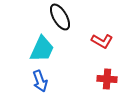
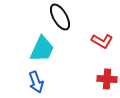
blue arrow: moved 4 px left, 1 px down
